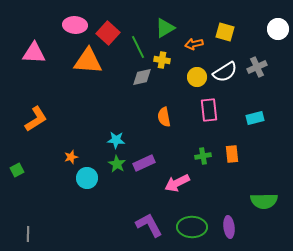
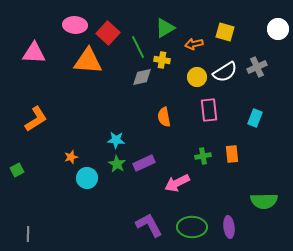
cyan rectangle: rotated 54 degrees counterclockwise
